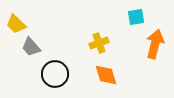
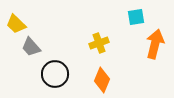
orange diamond: moved 4 px left, 5 px down; rotated 40 degrees clockwise
